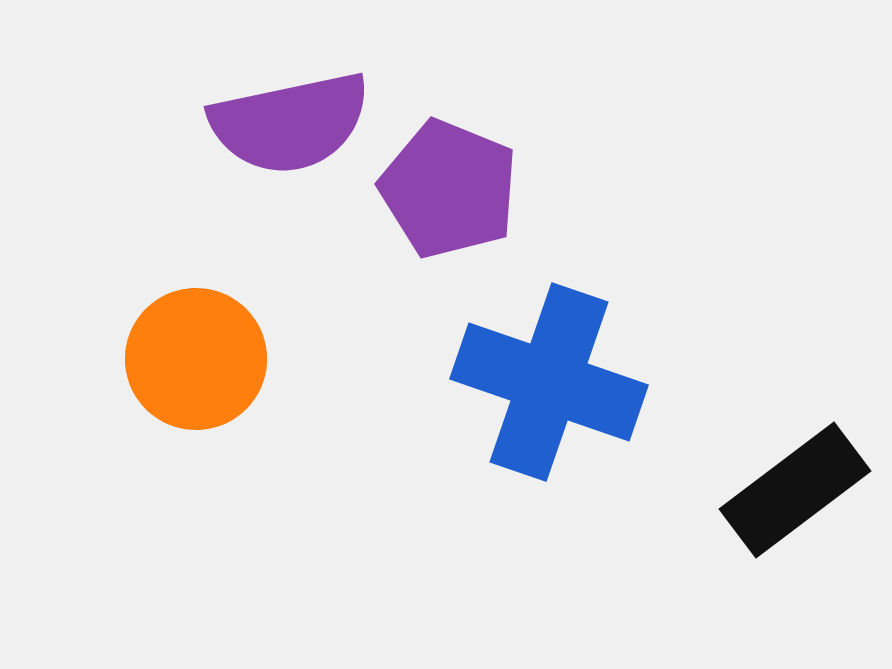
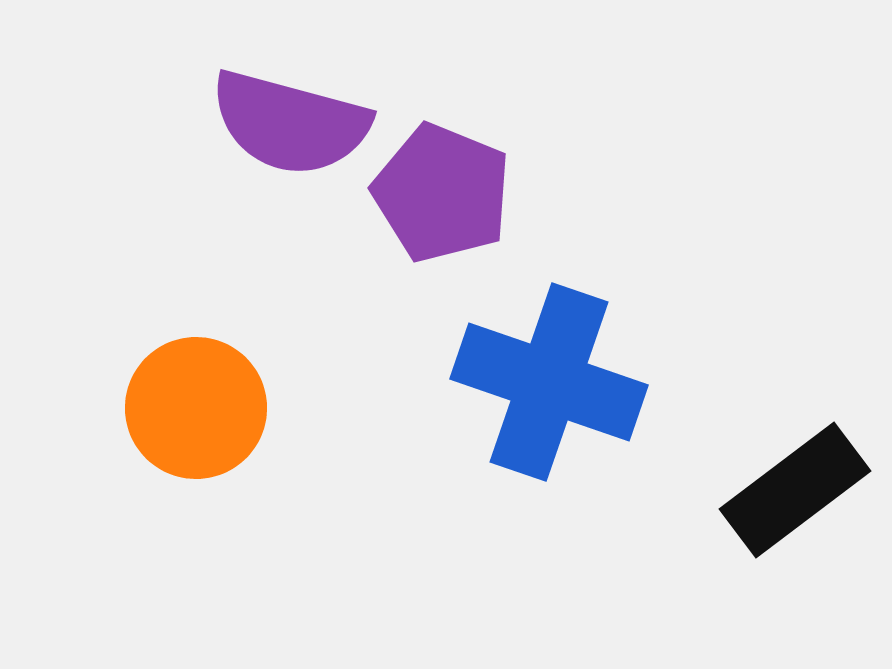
purple semicircle: rotated 27 degrees clockwise
purple pentagon: moved 7 px left, 4 px down
orange circle: moved 49 px down
